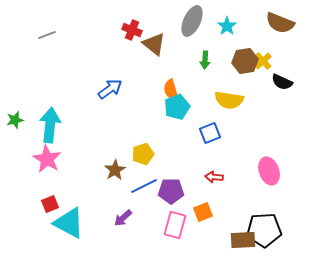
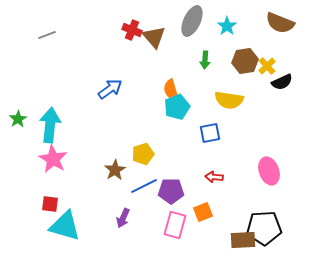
brown triangle: moved 7 px up; rotated 10 degrees clockwise
yellow cross: moved 4 px right, 5 px down
black semicircle: rotated 50 degrees counterclockwise
green star: moved 3 px right, 1 px up; rotated 18 degrees counterclockwise
blue square: rotated 10 degrees clockwise
pink star: moved 6 px right
red square: rotated 30 degrees clockwise
purple arrow: rotated 24 degrees counterclockwise
cyan triangle: moved 4 px left, 3 px down; rotated 12 degrees counterclockwise
black pentagon: moved 2 px up
